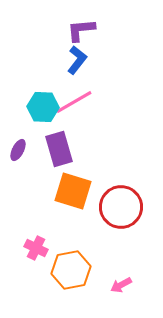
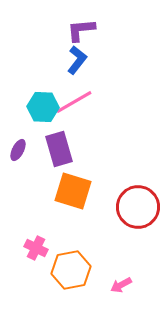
red circle: moved 17 px right
